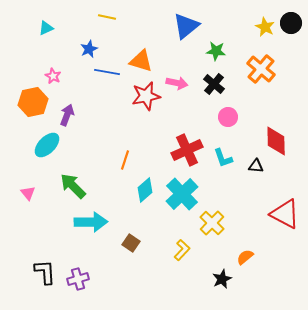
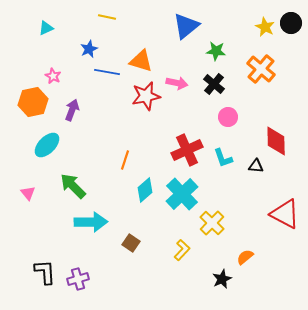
purple arrow: moved 5 px right, 5 px up
